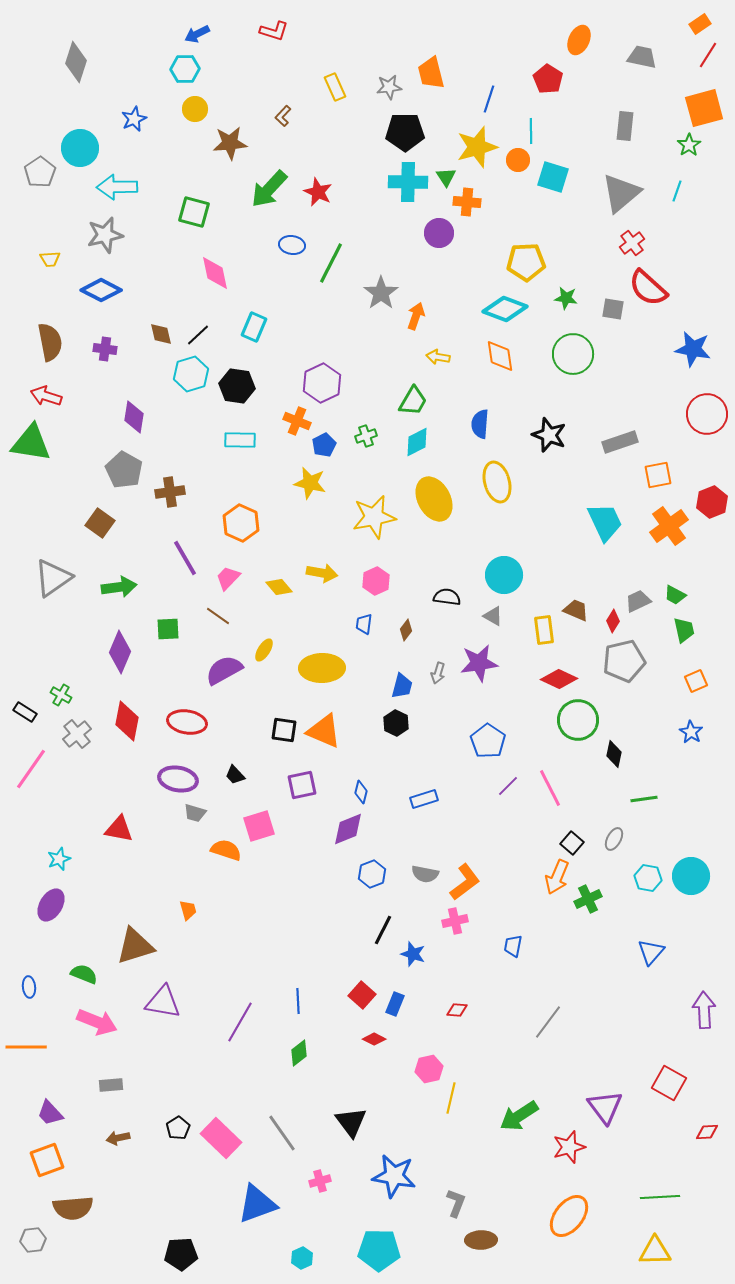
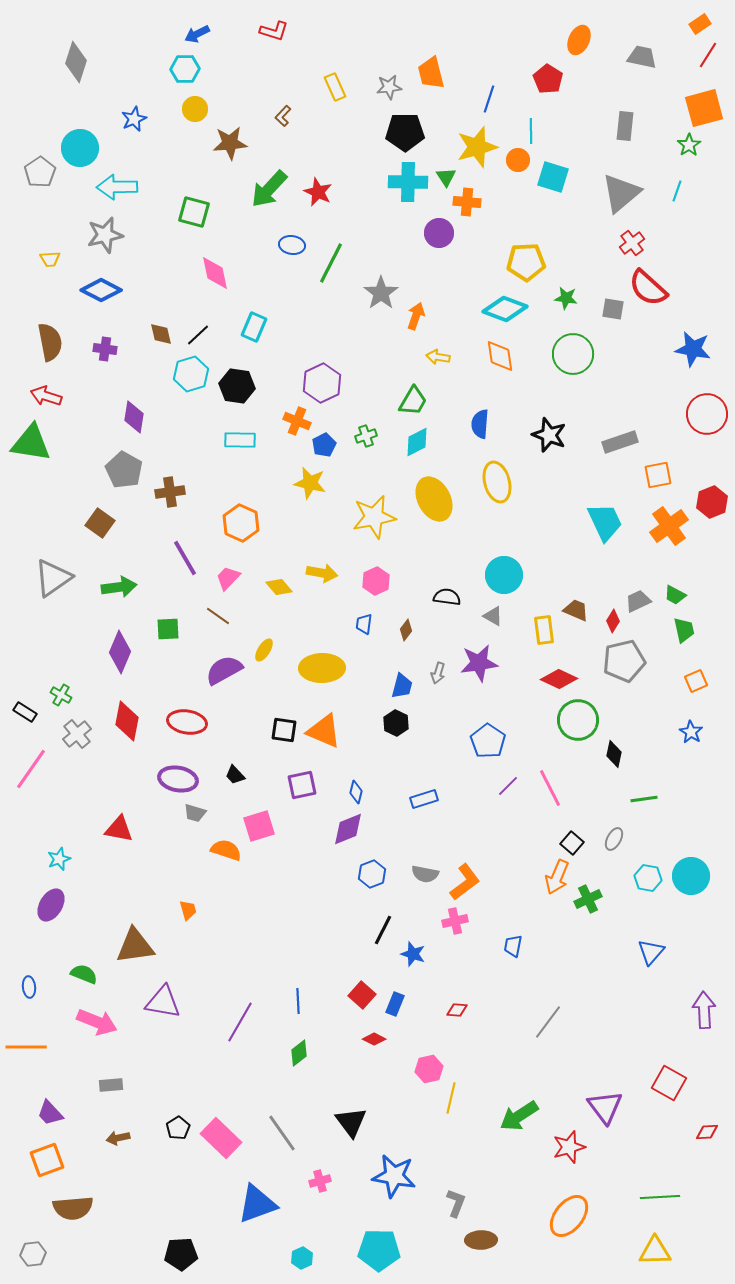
blue diamond at (361, 792): moved 5 px left
brown triangle at (135, 946): rotated 9 degrees clockwise
gray hexagon at (33, 1240): moved 14 px down
